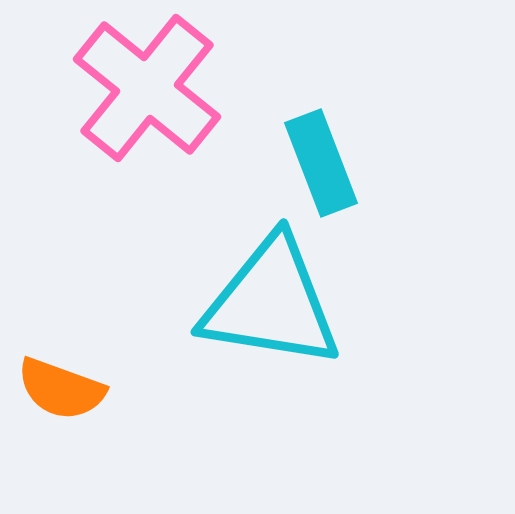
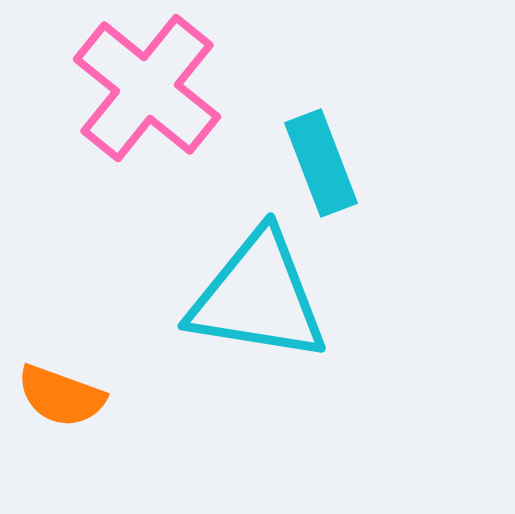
cyan triangle: moved 13 px left, 6 px up
orange semicircle: moved 7 px down
